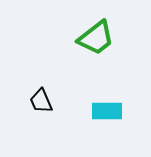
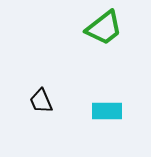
green trapezoid: moved 8 px right, 10 px up
